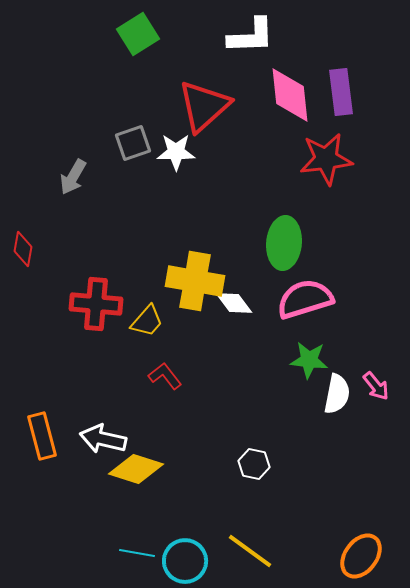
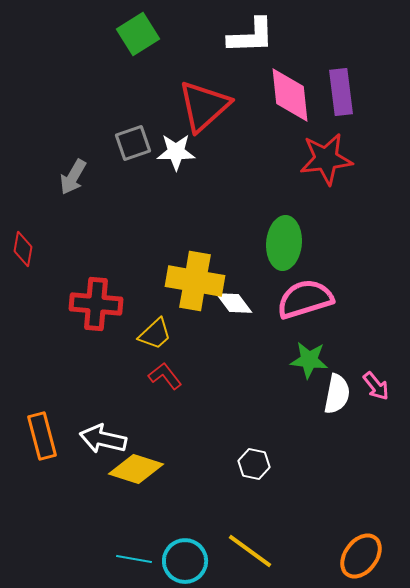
yellow trapezoid: moved 8 px right, 13 px down; rotated 6 degrees clockwise
cyan line: moved 3 px left, 6 px down
